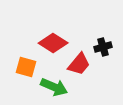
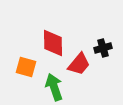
red diamond: rotated 56 degrees clockwise
black cross: moved 1 px down
green arrow: rotated 132 degrees counterclockwise
